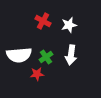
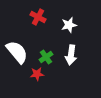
red cross: moved 5 px left, 4 px up
white semicircle: moved 2 px left, 3 px up; rotated 125 degrees counterclockwise
